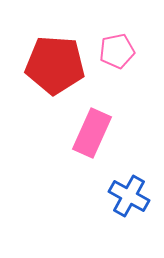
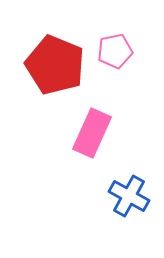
pink pentagon: moved 2 px left
red pentagon: rotated 18 degrees clockwise
